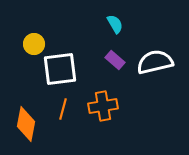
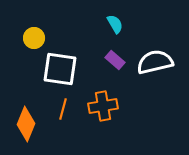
yellow circle: moved 6 px up
white square: rotated 15 degrees clockwise
orange diamond: rotated 12 degrees clockwise
